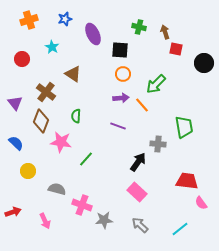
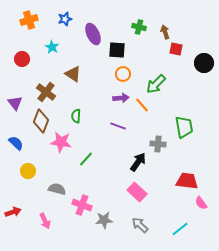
black square: moved 3 px left
